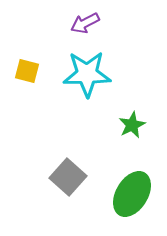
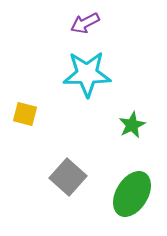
yellow square: moved 2 px left, 43 px down
